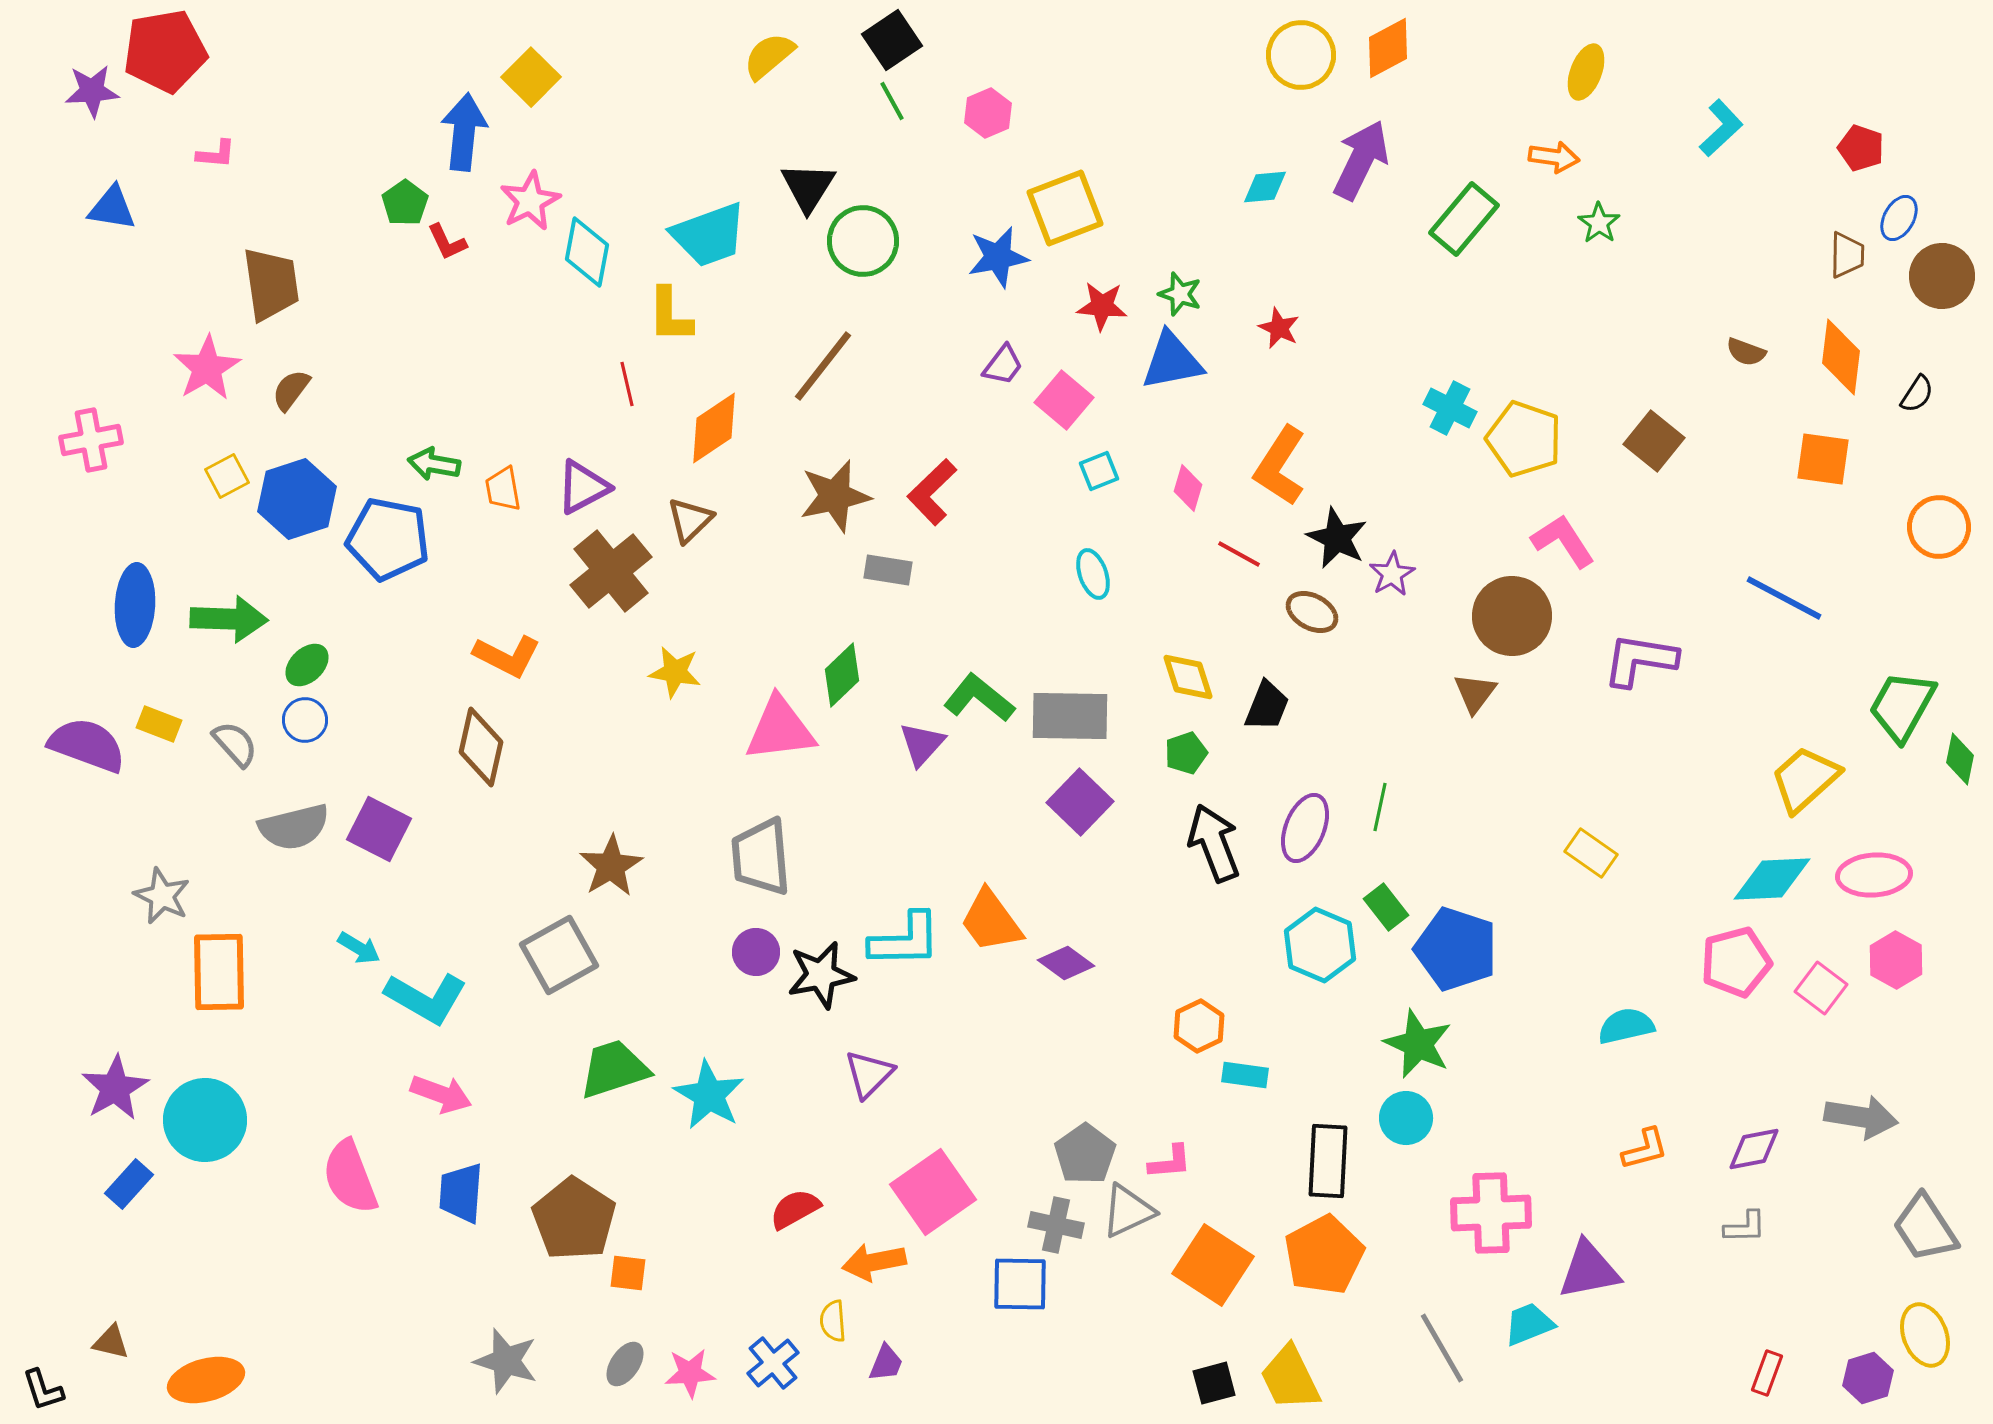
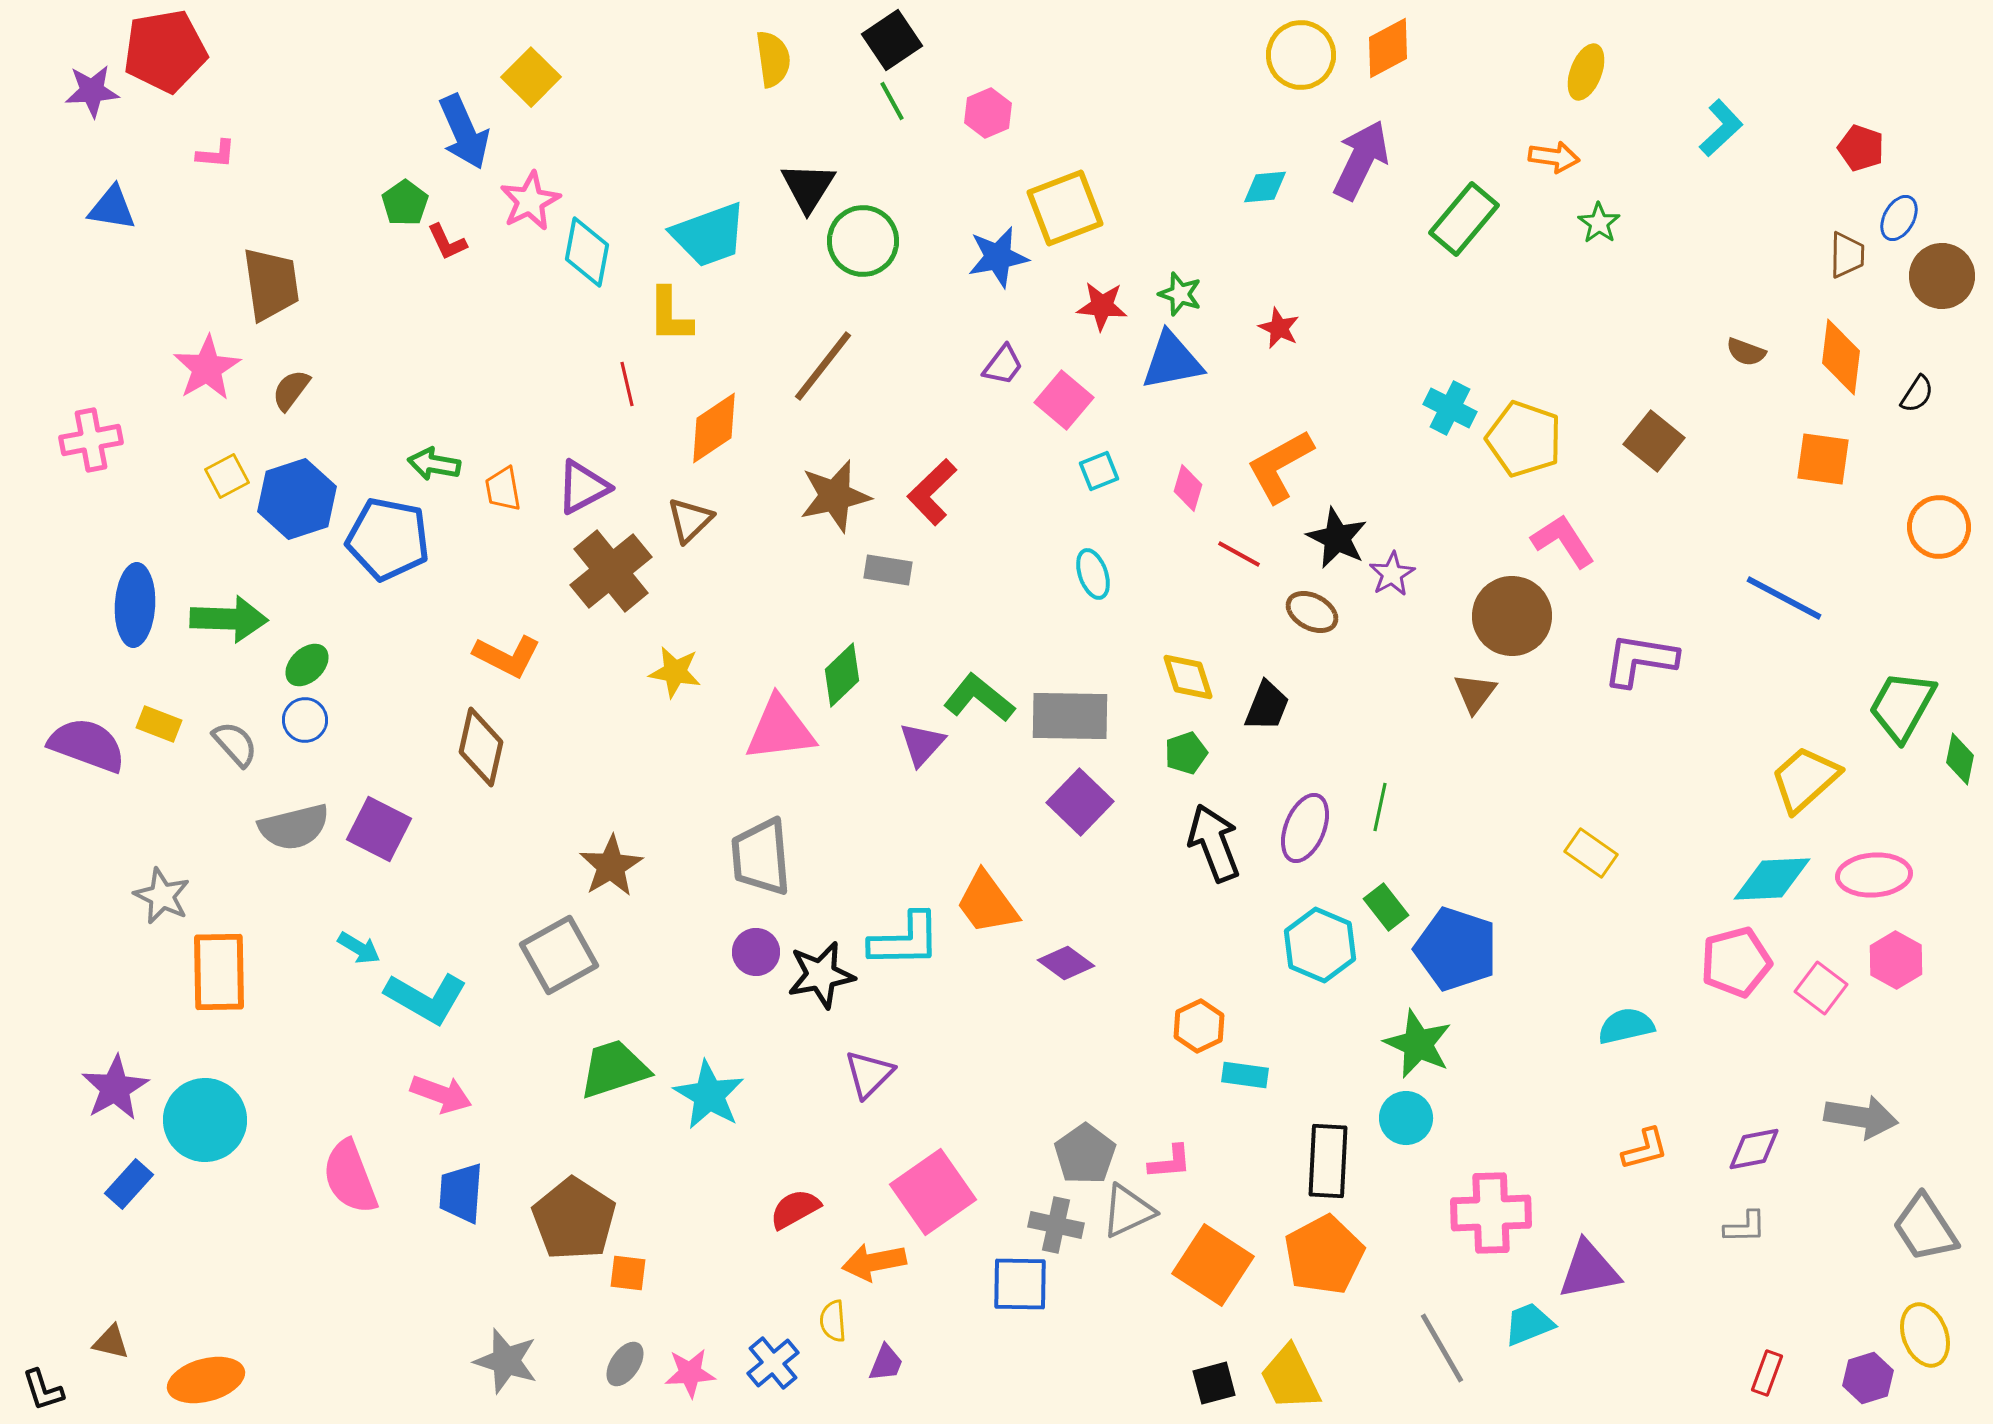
yellow semicircle at (769, 56): moved 4 px right, 3 px down; rotated 122 degrees clockwise
blue arrow at (464, 132): rotated 150 degrees clockwise
orange L-shape at (1280, 466): rotated 28 degrees clockwise
orange trapezoid at (991, 921): moved 4 px left, 18 px up
